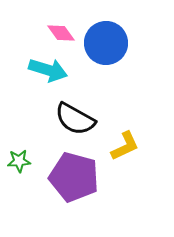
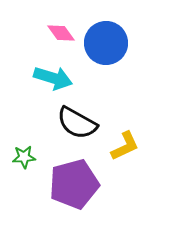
cyan arrow: moved 5 px right, 8 px down
black semicircle: moved 2 px right, 4 px down
green star: moved 5 px right, 4 px up
purple pentagon: moved 7 px down; rotated 30 degrees counterclockwise
